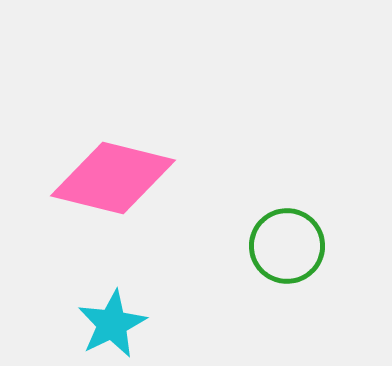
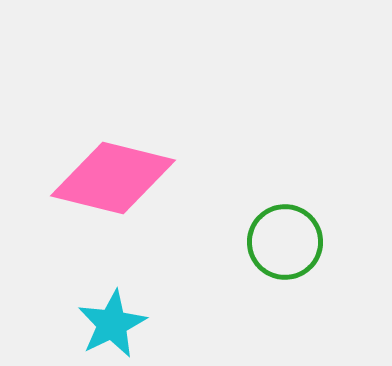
green circle: moved 2 px left, 4 px up
